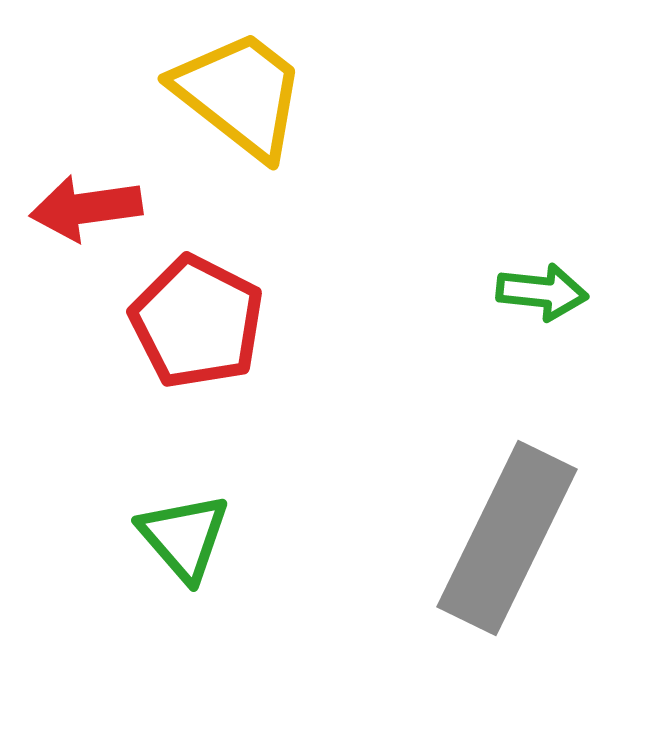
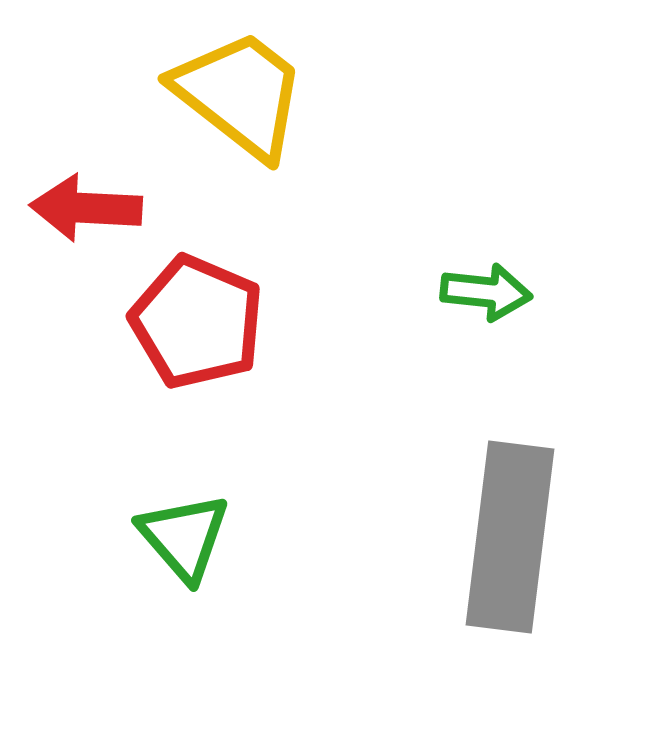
red arrow: rotated 11 degrees clockwise
green arrow: moved 56 px left
red pentagon: rotated 4 degrees counterclockwise
gray rectangle: moved 3 px right, 1 px up; rotated 19 degrees counterclockwise
